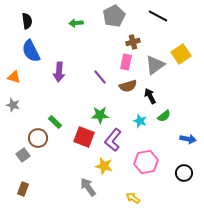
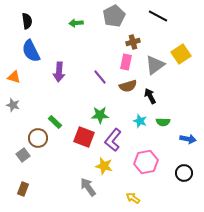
green semicircle: moved 1 px left, 6 px down; rotated 40 degrees clockwise
